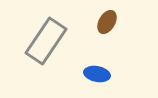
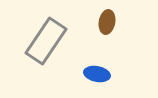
brown ellipse: rotated 20 degrees counterclockwise
